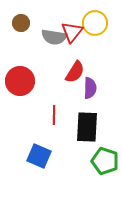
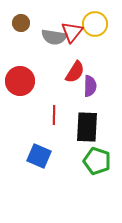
yellow circle: moved 1 px down
purple semicircle: moved 2 px up
green pentagon: moved 8 px left
